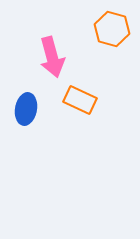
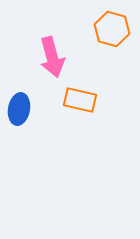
orange rectangle: rotated 12 degrees counterclockwise
blue ellipse: moved 7 px left
